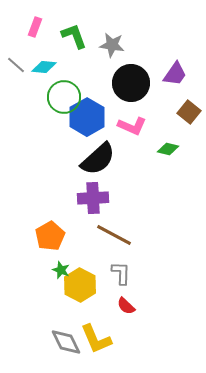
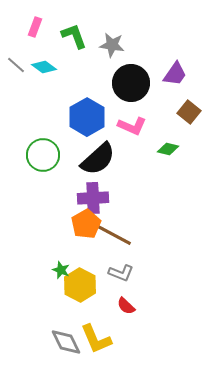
cyan diamond: rotated 30 degrees clockwise
green circle: moved 21 px left, 58 px down
orange pentagon: moved 36 px right, 12 px up
gray L-shape: rotated 110 degrees clockwise
